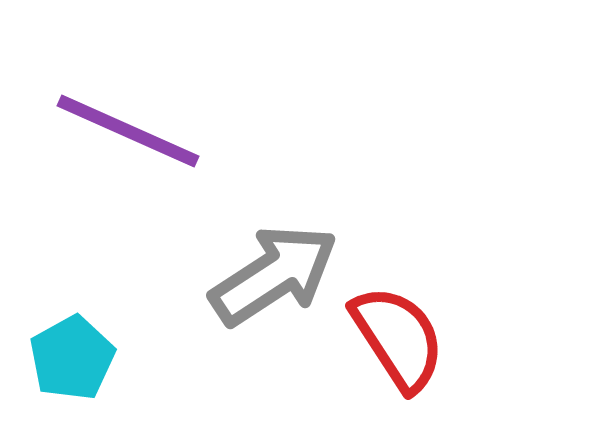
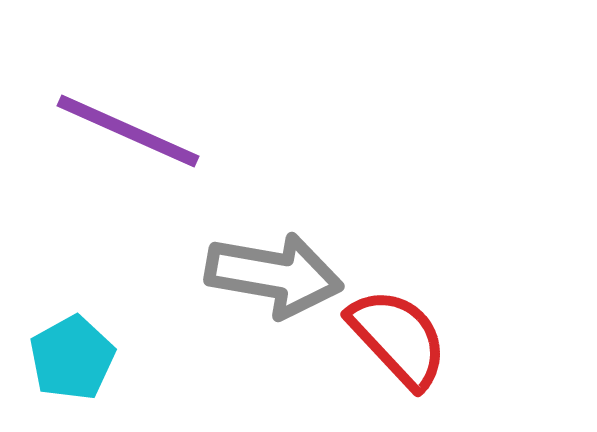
gray arrow: rotated 43 degrees clockwise
red semicircle: rotated 10 degrees counterclockwise
